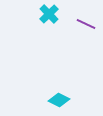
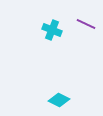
cyan cross: moved 3 px right, 16 px down; rotated 24 degrees counterclockwise
